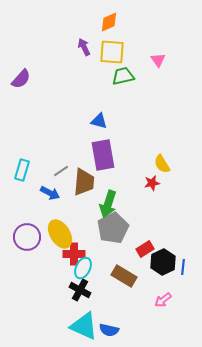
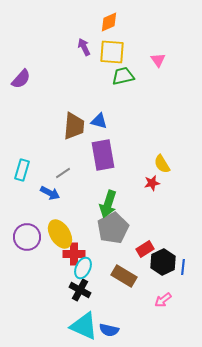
gray line: moved 2 px right, 2 px down
brown trapezoid: moved 10 px left, 56 px up
